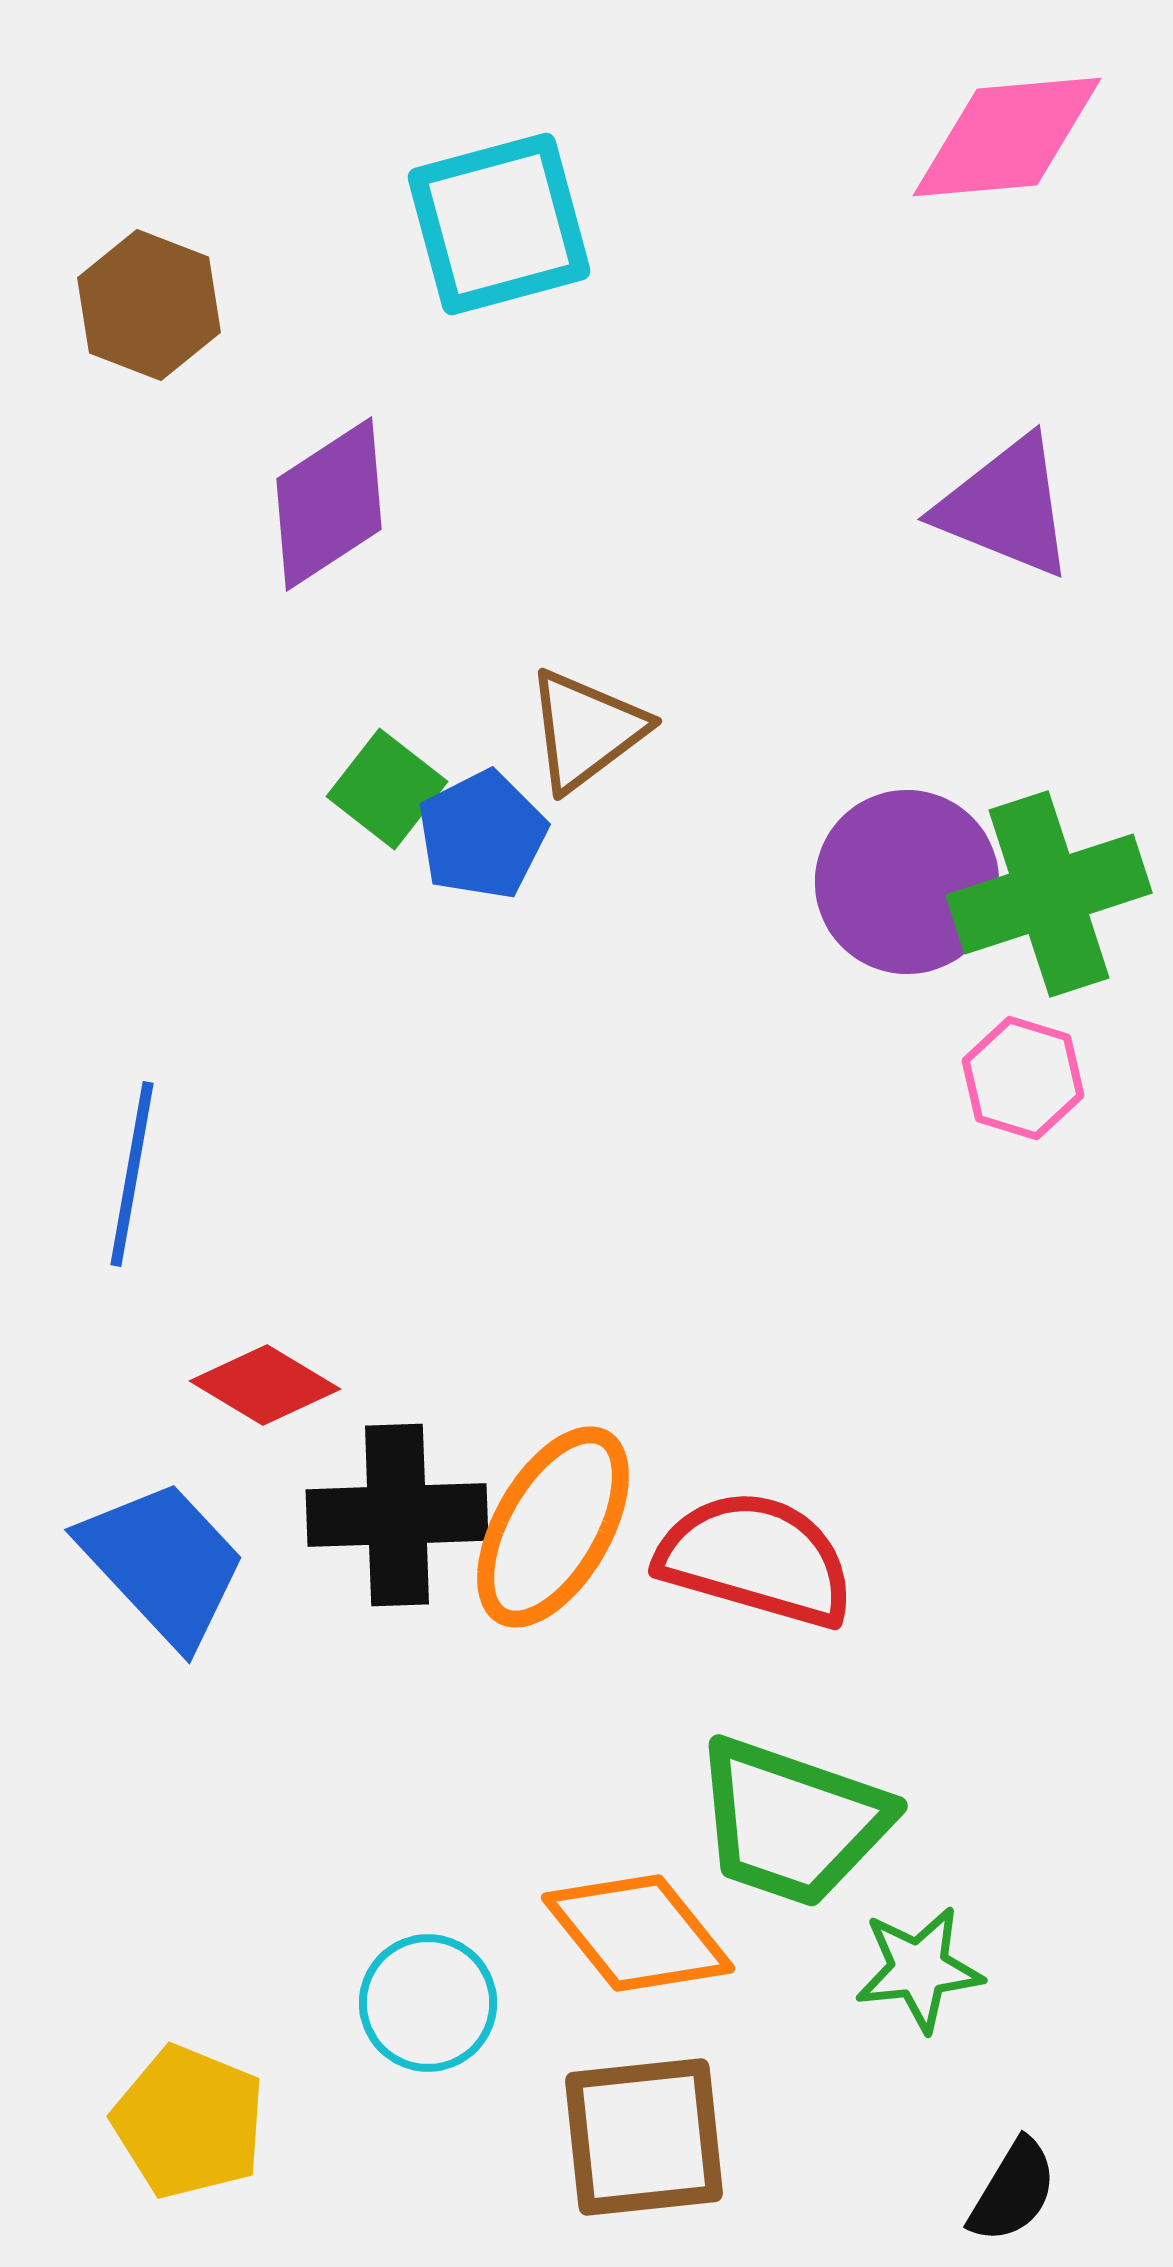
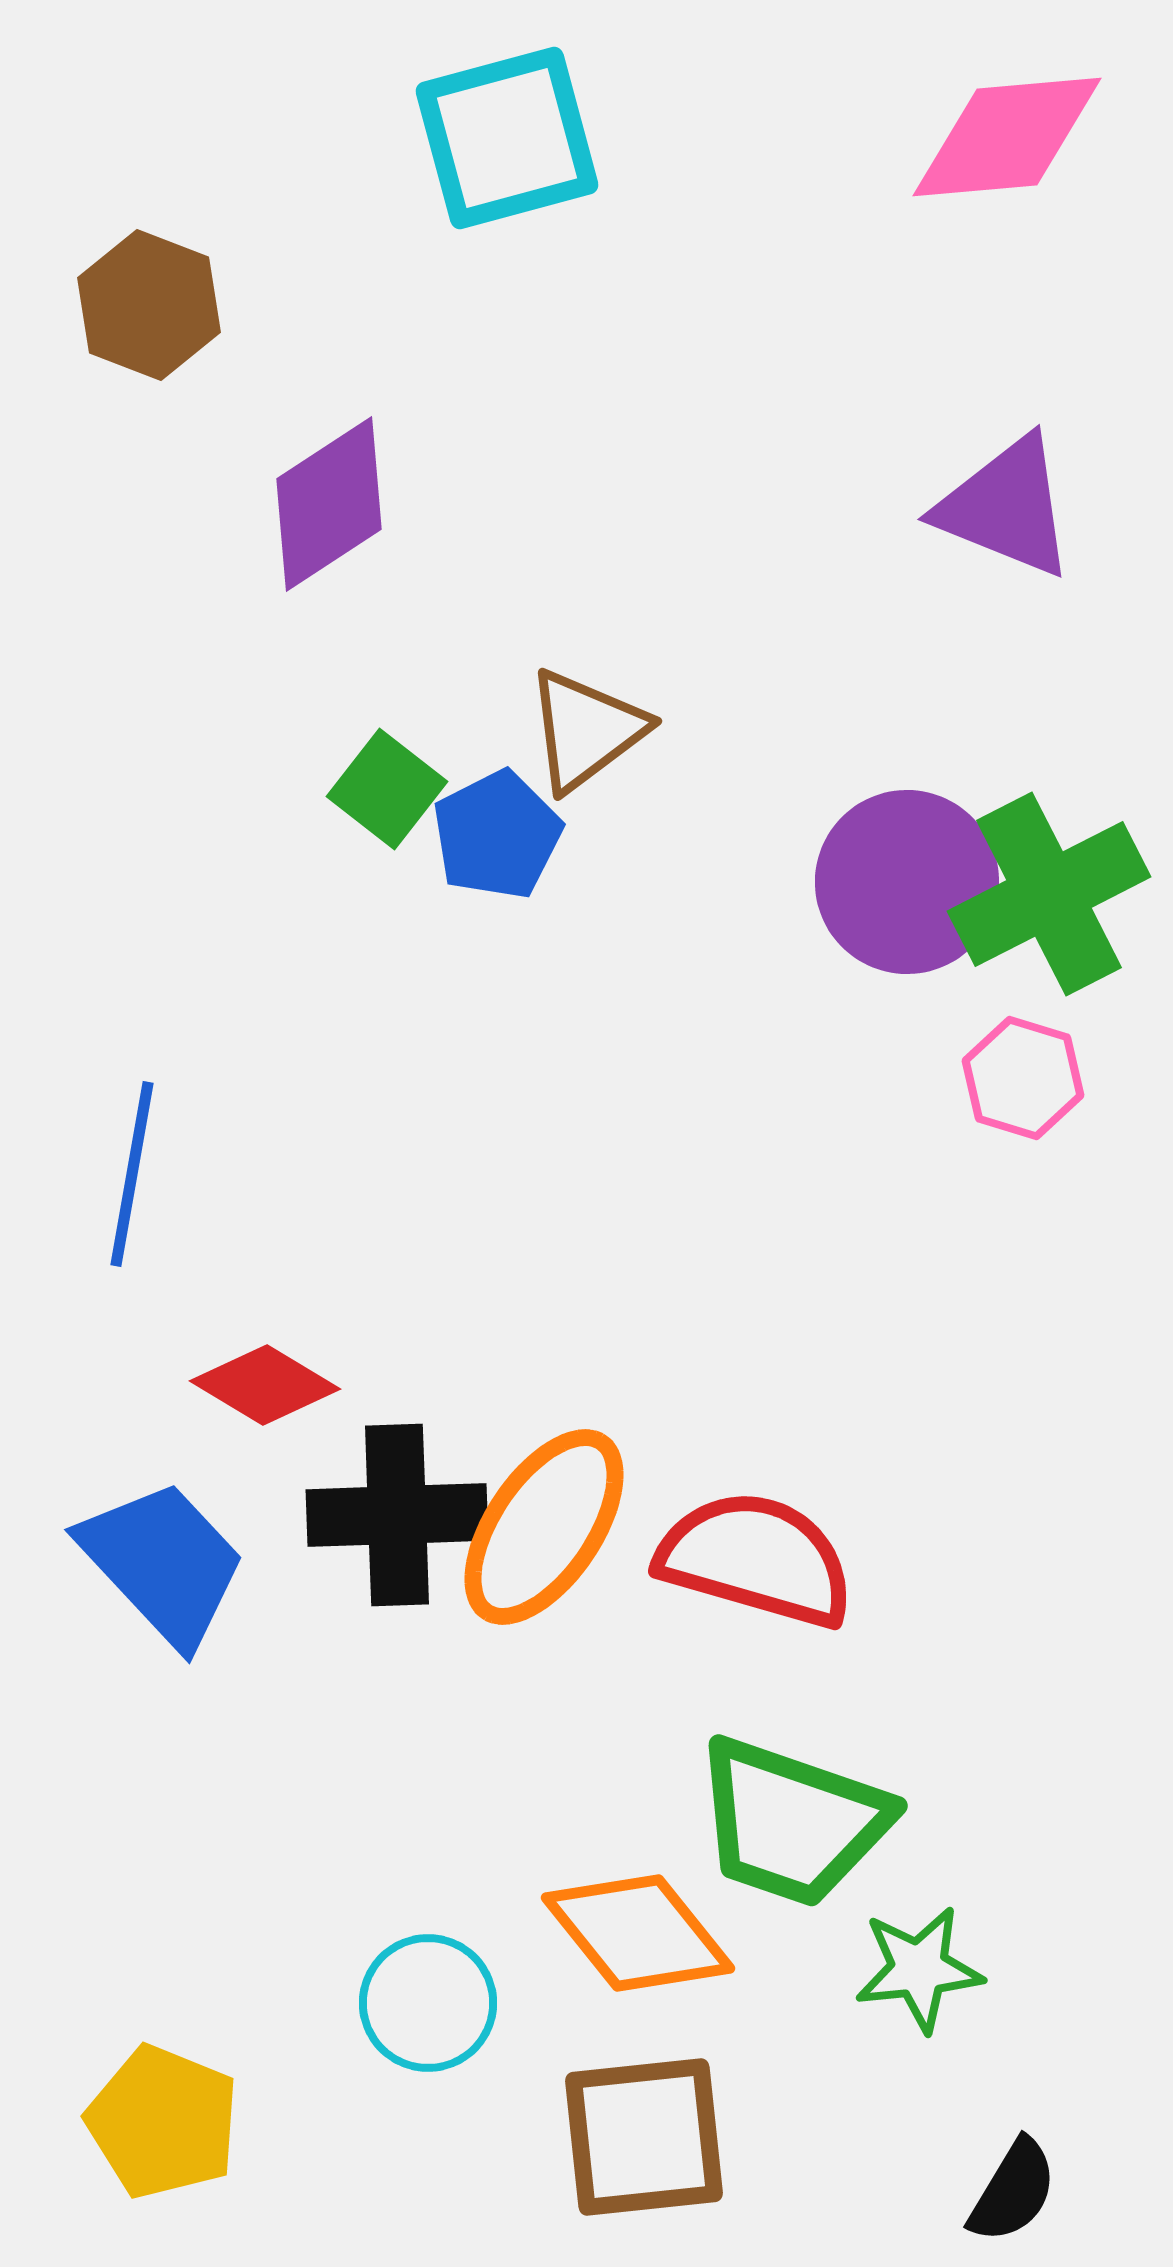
cyan square: moved 8 px right, 86 px up
blue pentagon: moved 15 px right
green cross: rotated 9 degrees counterclockwise
orange ellipse: moved 9 px left; rotated 4 degrees clockwise
yellow pentagon: moved 26 px left
